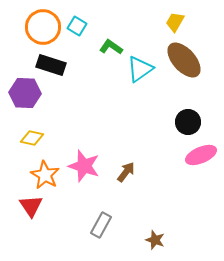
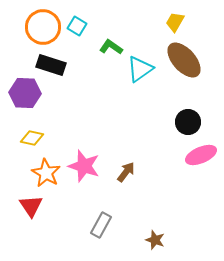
orange star: moved 1 px right, 2 px up
